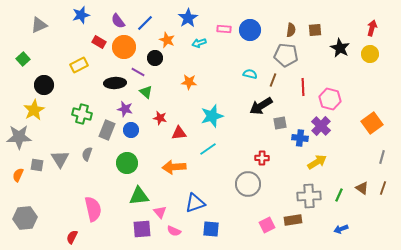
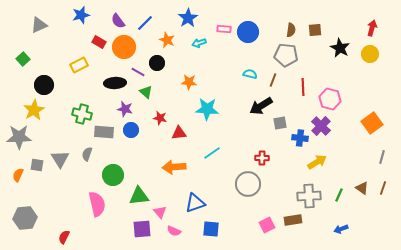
blue circle at (250, 30): moved 2 px left, 2 px down
black circle at (155, 58): moved 2 px right, 5 px down
cyan star at (212, 116): moved 5 px left, 7 px up; rotated 20 degrees clockwise
gray rectangle at (107, 130): moved 3 px left, 2 px down; rotated 72 degrees clockwise
cyan line at (208, 149): moved 4 px right, 4 px down
green circle at (127, 163): moved 14 px left, 12 px down
pink semicircle at (93, 209): moved 4 px right, 5 px up
red semicircle at (72, 237): moved 8 px left
